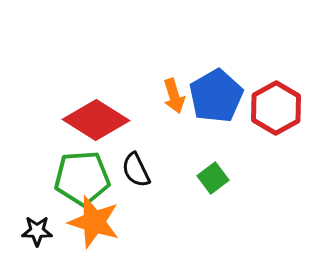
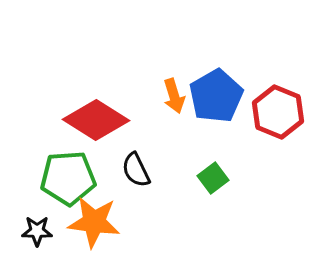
red hexagon: moved 2 px right, 4 px down; rotated 9 degrees counterclockwise
green pentagon: moved 14 px left
orange star: rotated 10 degrees counterclockwise
